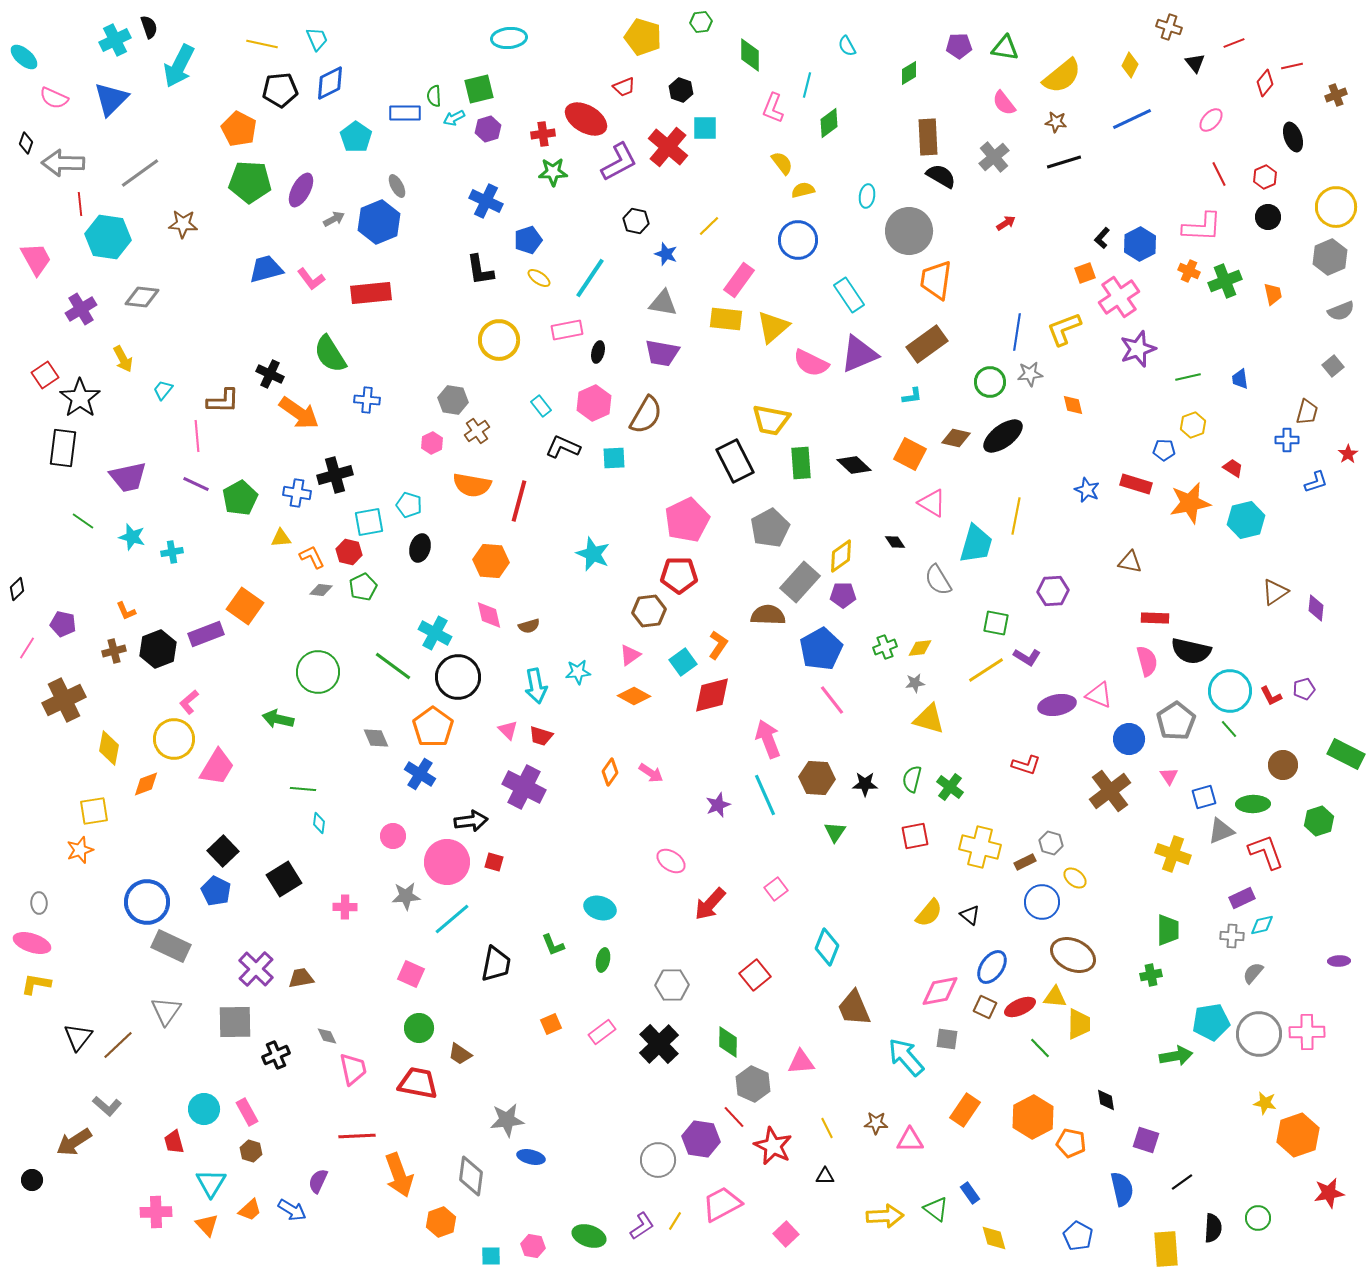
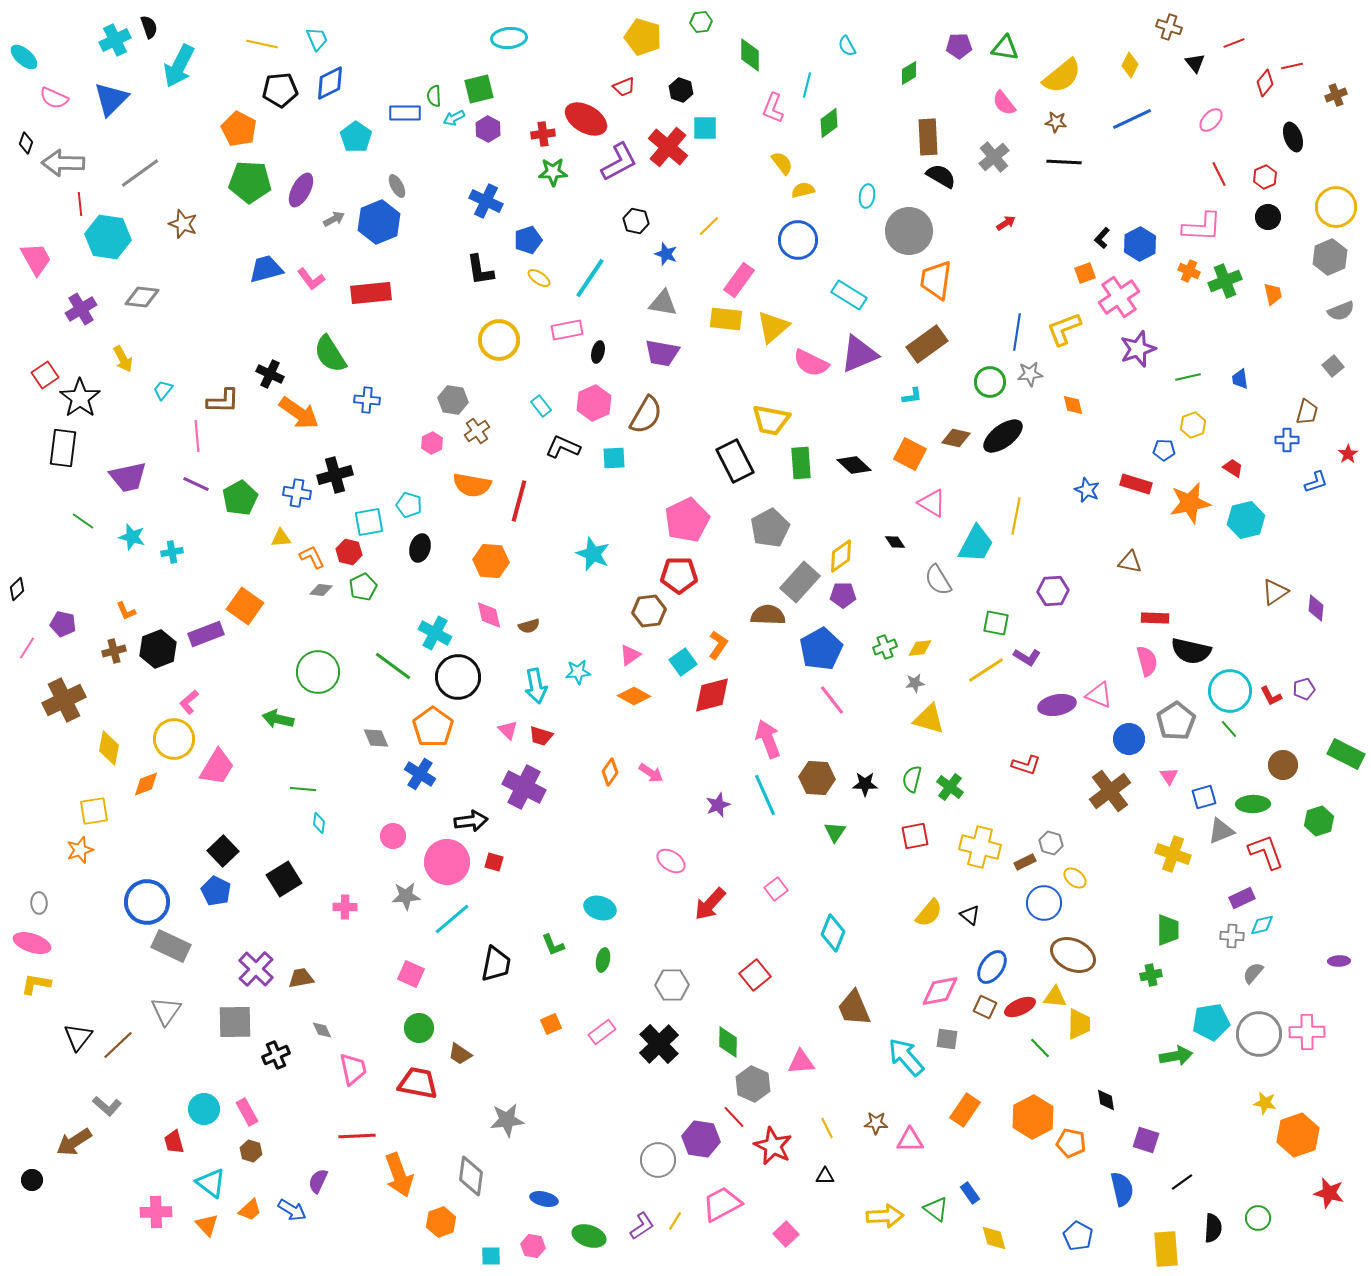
purple hexagon at (488, 129): rotated 15 degrees counterclockwise
black line at (1064, 162): rotated 20 degrees clockwise
brown star at (183, 224): rotated 16 degrees clockwise
cyan rectangle at (849, 295): rotated 24 degrees counterclockwise
cyan trapezoid at (976, 544): rotated 12 degrees clockwise
blue circle at (1042, 902): moved 2 px right, 1 px down
cyan diamond at (827, 947): moved 6 px right, 14 px up
gray diamond at (327, 1036): moved 5 px left, 6 px up
blue ellipse at (531, 1157): moved 13 px right, 42 px down
cyan triangle at (211, 1183): rotated 24 degrees counterclockwise
red star at (1329, 1193): rotated 24 degrees clockwise
